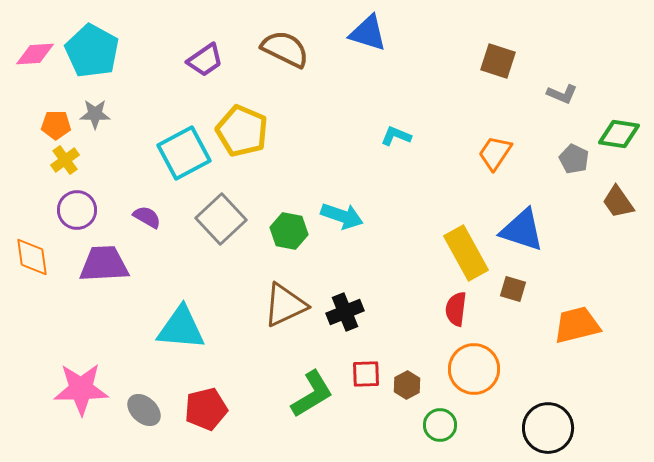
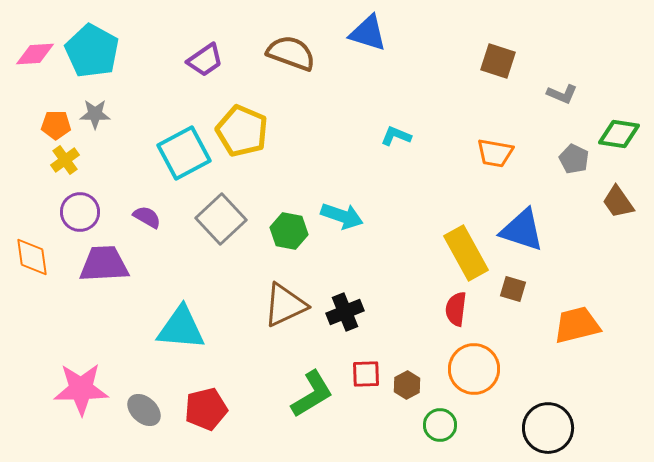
brown semicircle at (285, 49): moved 6 px right, 4 px down; rotated 6 degrees counterclockwise
orange trapezoid at (495, 153): rotated 114 degrees counterclockwise
purple circle at (77, 210): moved 3 px right, 2 px down
